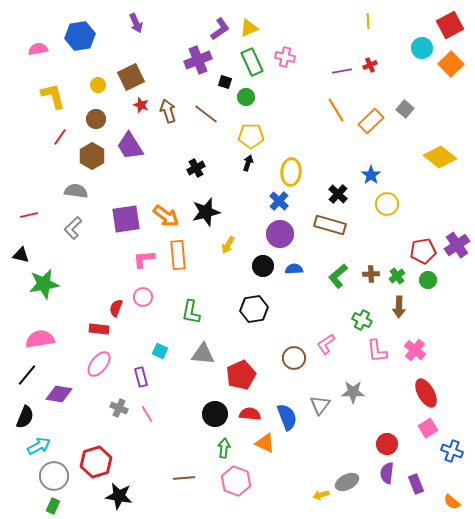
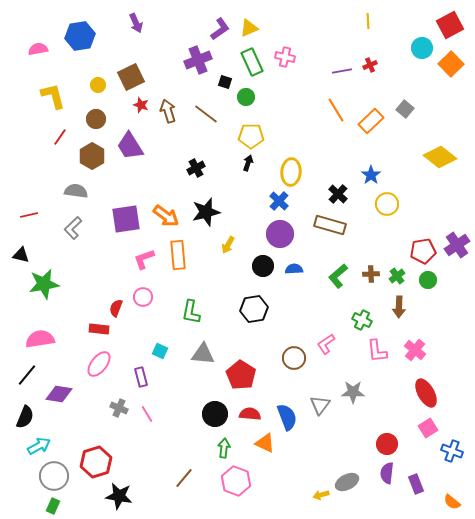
pink L-shape at (144, 259): rotated 15 degrees counterclockwise
red pentagon at (241, 375): rotated 16 degrees counterclockwise
brown line at (184, 478): rotated 45 degrees counterclockwise
